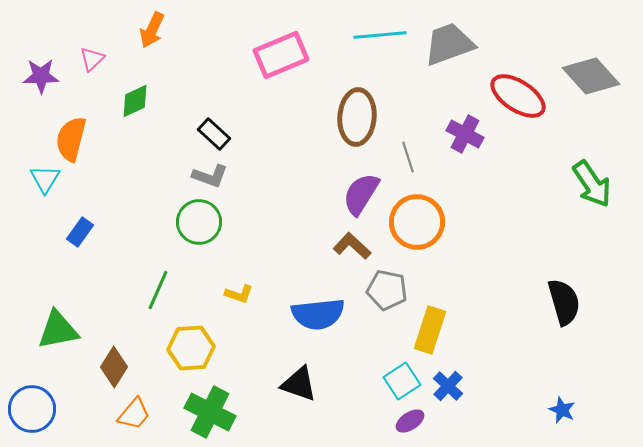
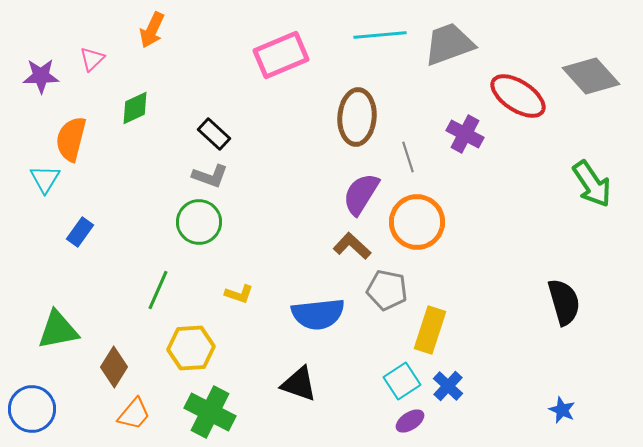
green diamond: moved 7 px down
